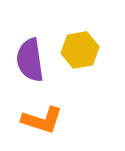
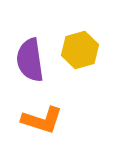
yellow hexagon: rotated 6 degrees counterclockwise
